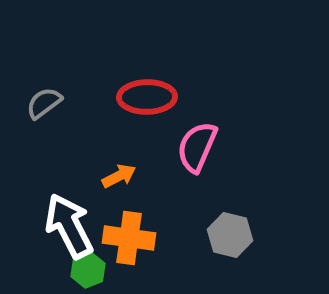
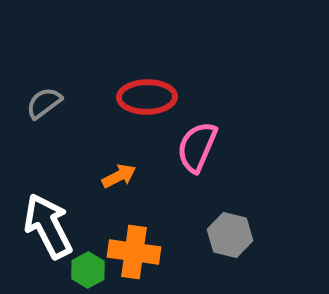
white arrow: moved 21 px left
orange cross: moved 5 px right, 14 px down
green hexagon: rotated 8 degrees counterclockwise
